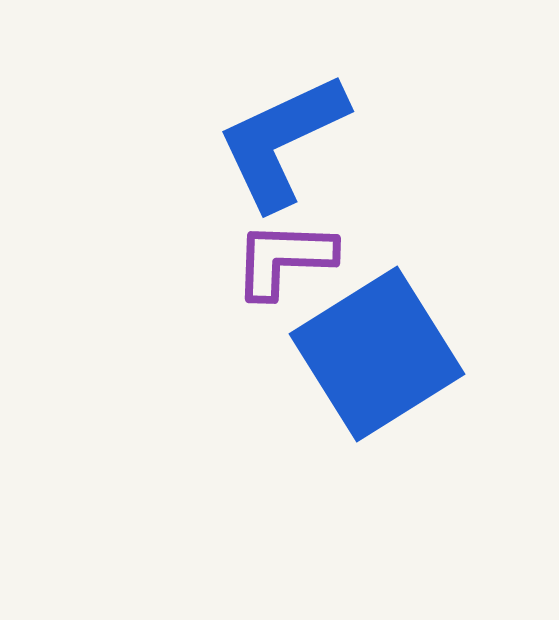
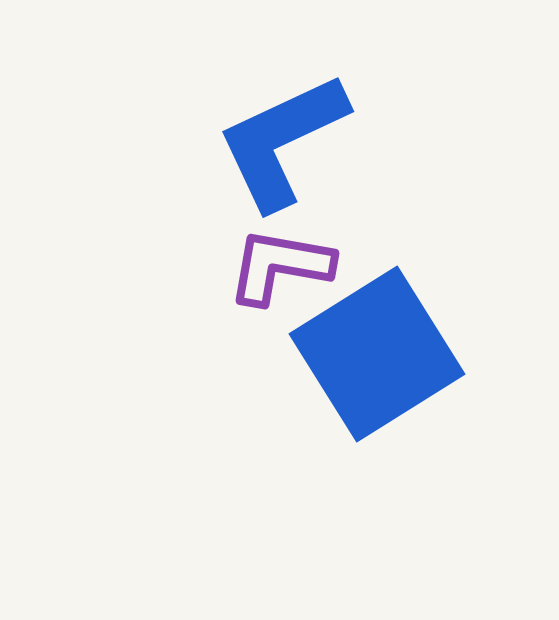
purple L-shape: moved 4 px left, 7 px down; rotated 8 degrees clockwise
